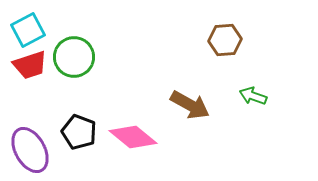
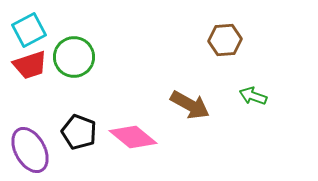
cyan square: moved 1 px right
